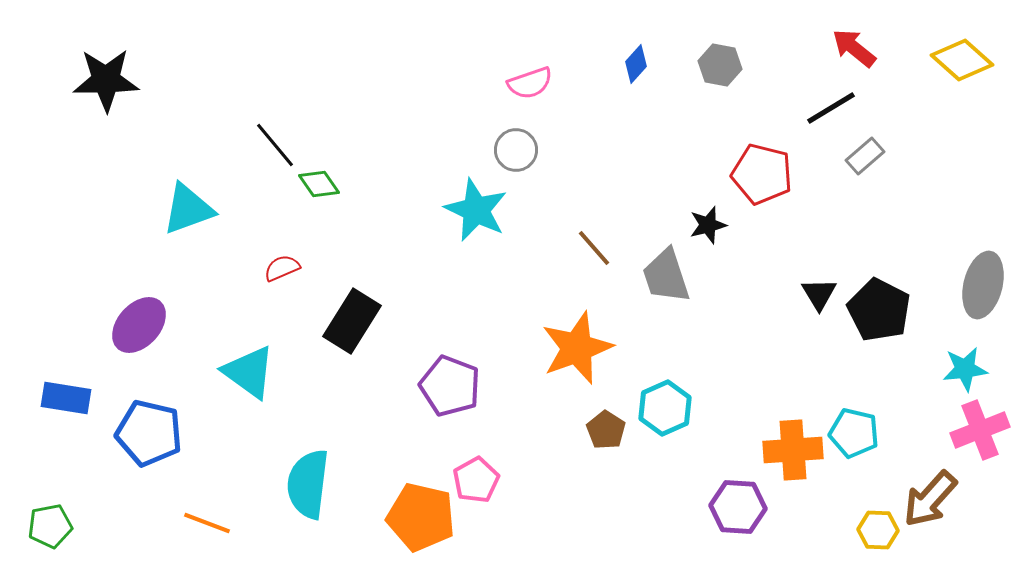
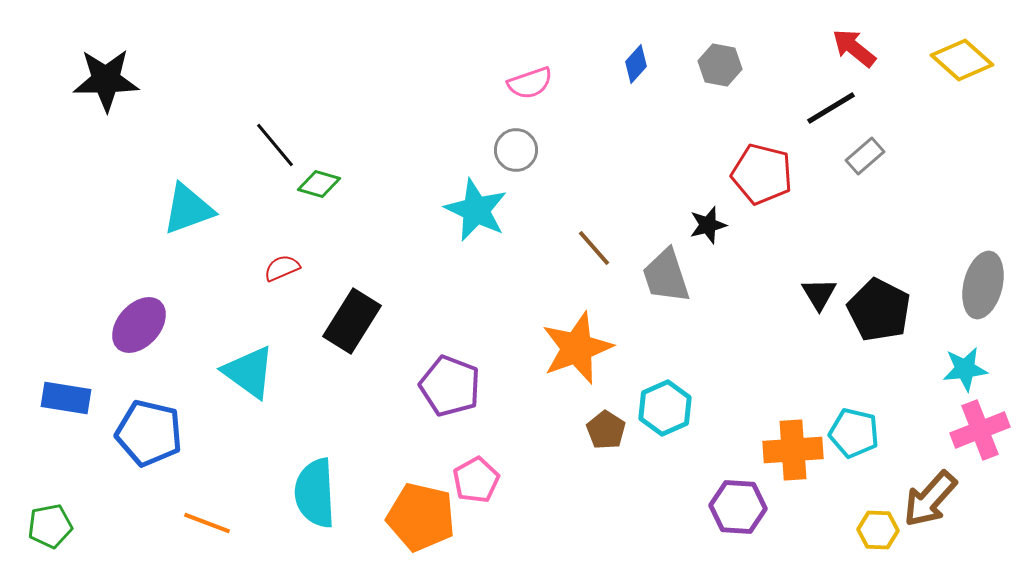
green diamond at (319, 184): rotated 39 degrees counterclockwise
cyan semicircle at (308, 484): moved 7 px right, 9 px down; rotated 10 degrees counterclockwise
